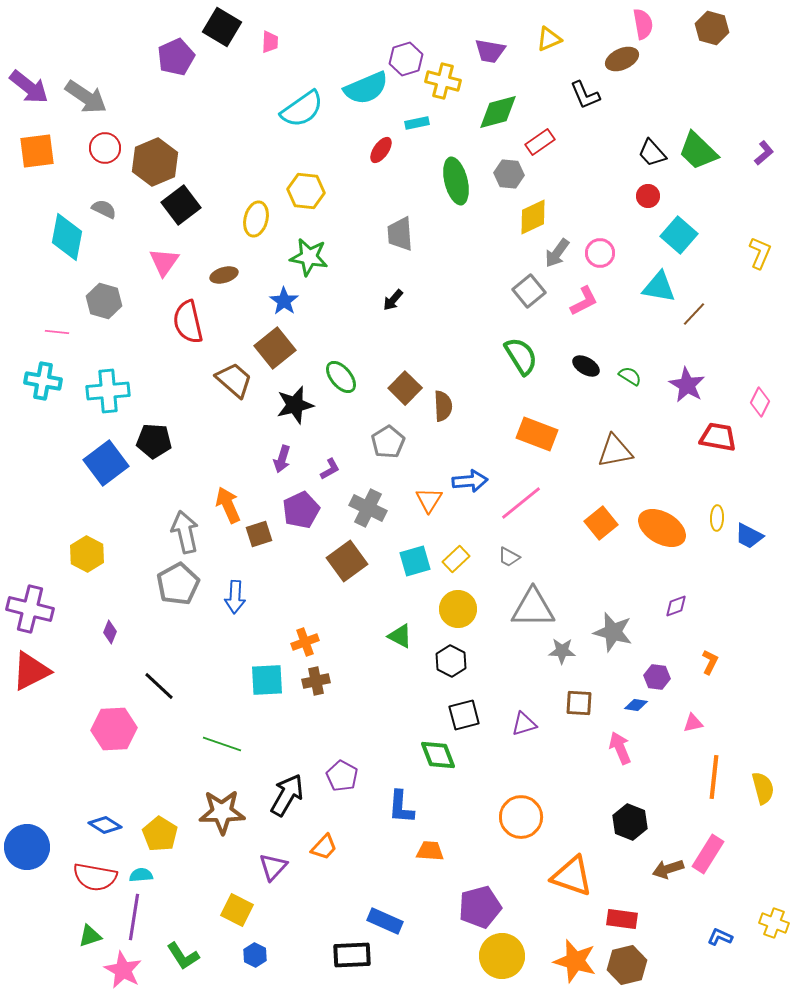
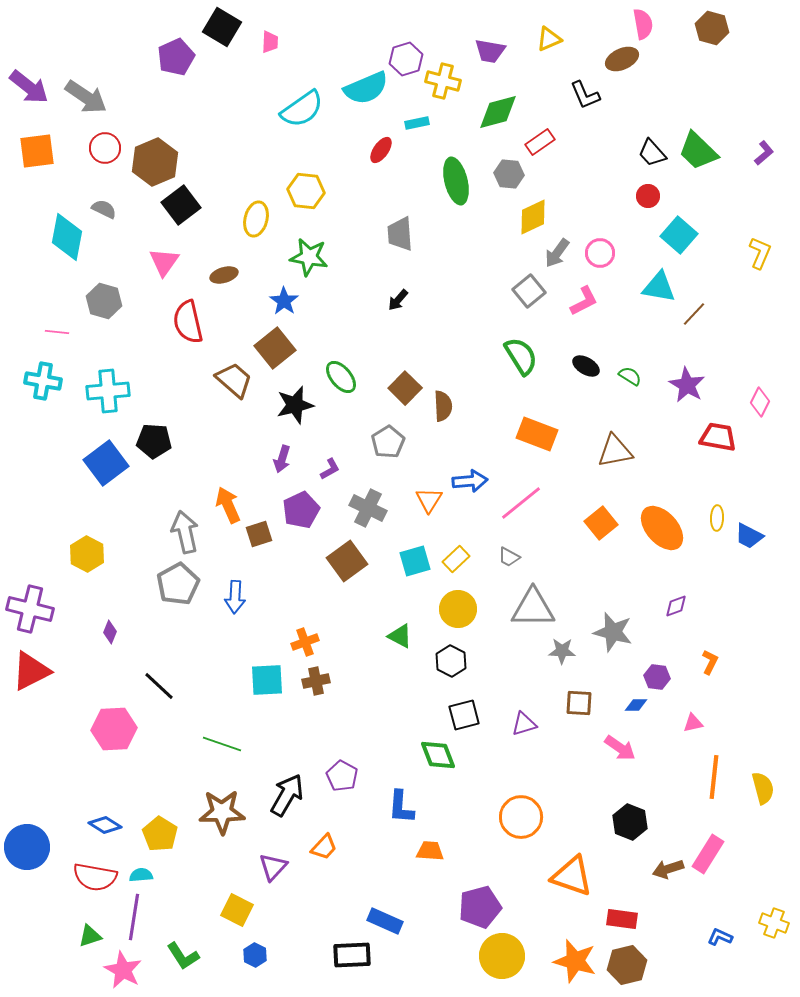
black arrow at (393, 300): moved 5 px right
orange ellipse at (662, 528): rotated 18 degrees clockwise
blue diamond at (636, 705): rotated 10 degrees counterclockwise
pink arrow at (620, 748): rotated 148 degrees clockwise
